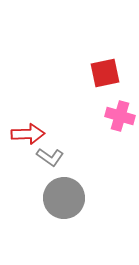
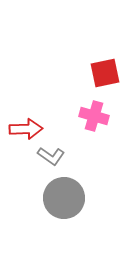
pink cross: moved 26 px left
red arrow: moved 2 px left, 5 px up
gray L-shape: moved 1 px right, 1 px up
